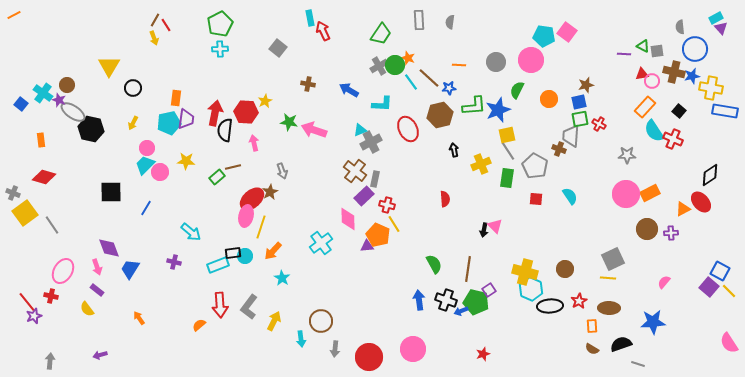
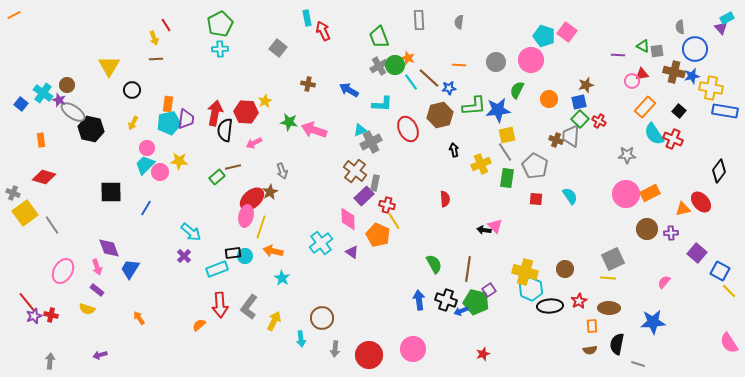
cyan rectangle at (310, 18): moved 3 px left
cyan rectangle at (716, 18): moved 11 px right
brown line at (155, 20): moved 1 px right, 39 px down; rotated 56 degrees clockwise
gray semicircle at (450, 22): moved 9 px right
green trapezoid at (381, 34): moved 2 px left, 3 px down; rotated 125 degrees clockwise
cyan pentagon at (544, 36): rotated 10 degrees clockwise
purple line at (624, 54): moved 6 px left, 1 px down
pink circle at (652, 81): moved 20 px left
black circle at (133, 88): moved 1 px left, 2 px down
orange rectangle at (176, 98): moved 8 px left, 6 px down
blue star at (498, 110): rotated 15 degrees clockwise
green square at (580, 119): rotated 36 degrees counterclockwise
red cross at (599, 124): moved 3 px up
cyan semicircle at (654, 131): moved 3 px down
pink arrow at (254, 143): rotated 105 degrees counterclockwise
brown cross at (559, 149): moved 3 px left, 9 px up
gray line at (508, 151): moved 3 px left, 1 px down
yellow star at (186, 161): moved 7 px left
black diamond at (710, 175): moved 9 px right, 4 px up; rotated 20 degrees counterclockwise
gray rectangle at (375, 179): moved 4 px down
orange triangle at (683, 209): rotated 14 degrees clockwise
yellow line at (394, 224): moved 3 px up
black arrow at (484, 230): rotated 88 degrees clockwise
purple triangle at (367, 246): moved 15 px left, 6 px down; rotated 40 degrees clockwise
orange arrow at (273, 251): rotated 60 degrees clockwise
purple cross at (174, 262): moved 10 px right, 6 px up; rotated 32 degrees clockwise
cyan rectangle at (218, 265): moved 1 px left, 4 px down
purple square at (709, 287): moved 12 px left, 34 px up
red cross at (51, 296): moved 19 px down
yellow semicircle at (87, 309): rotated 35 degrees counterclockwise
brown circle at (321, 321): moved 1 px right, 3 px up
black semicircle at (621, 344): moved 4 px left; rotated 60 degrees counterclockwise
brown semicircle at (592, 349): moved 2 px left, 1 px down; rotated 40 degrees counterclockwise
red circle at (369, 357): moved 2 px up
